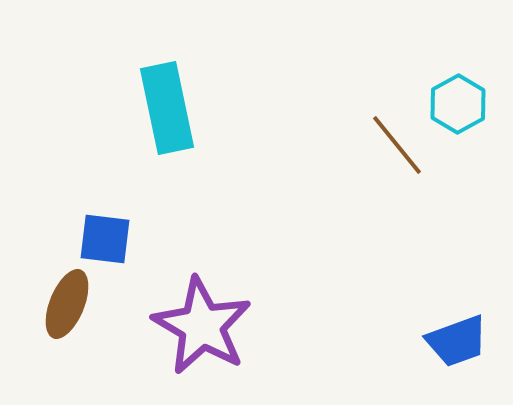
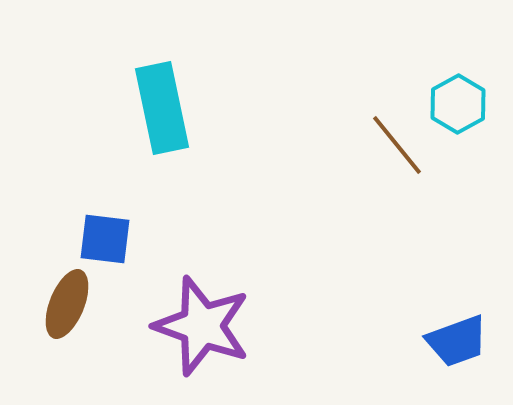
cyan rectangle: moved 5 px left
purple star: rotated 10 degrees counterclockwise
